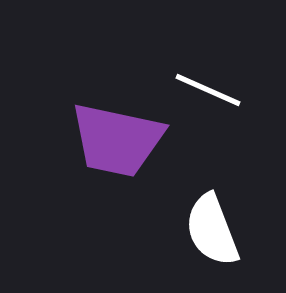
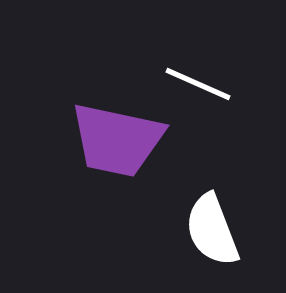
white line: moved 10 px left, 6 px up
